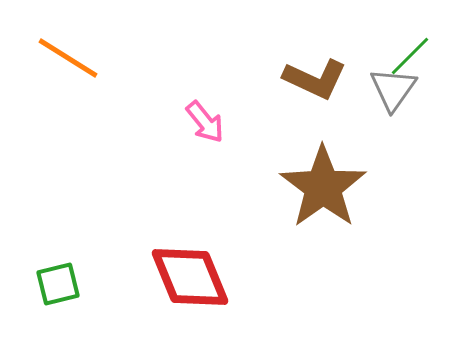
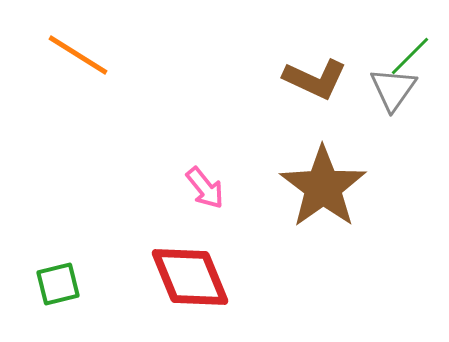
orange line: moved 10 px right, 3 px up
pink arrow: moved 66 px down
